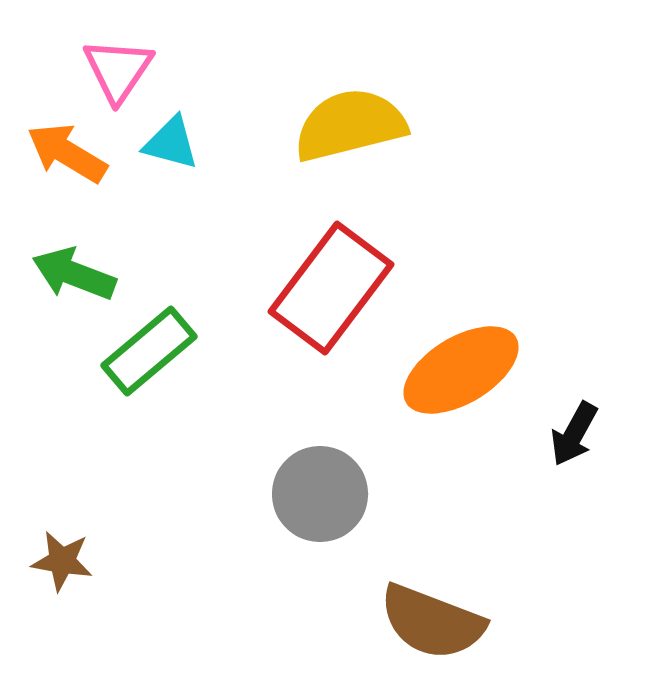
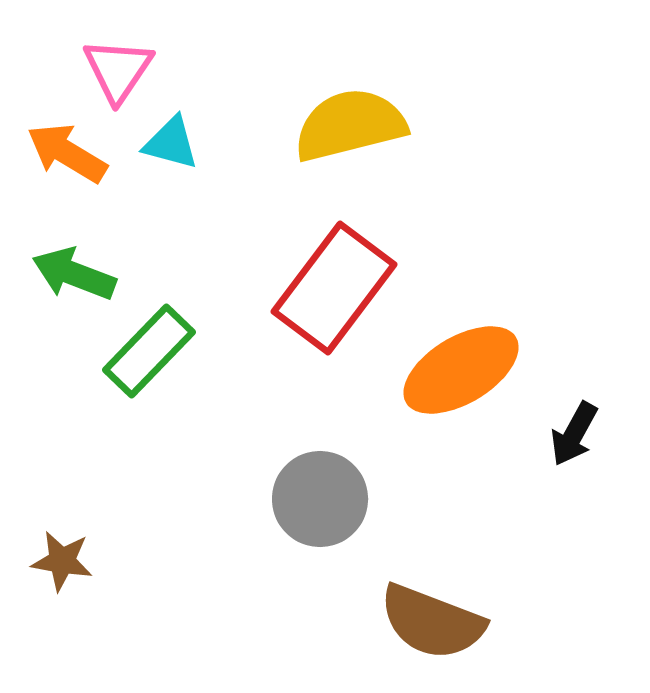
red rectangle: moved 3 px right
green rectangle: rotated 6 degrees counterclockwise
gray circle: moved 5 px down
